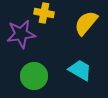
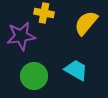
purple star: moved 2 px down
cyan trapezoid: moved 4 px left
